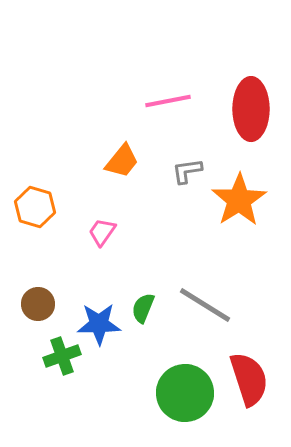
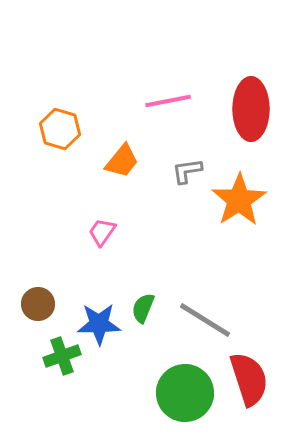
orange hexagon: moved 25 px right, 78 px up
gray line: moved 15 px down
